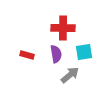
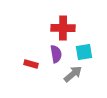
red rectangle: moved 4 px right, 9 px down
gray arrow: moved 3 px right, 1 px up
